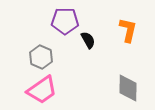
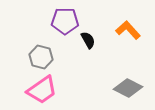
orange L-shape: rotated 55 degrees counterclockwise
gray hexagon: rotated 10 degrees counterclockwise
gray diamond: rotated 64 degrees counterclockwise
